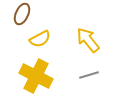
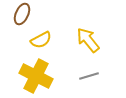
yellow semicircle: moved 1 px right, 1 px down
gray line: moved 1 px down
